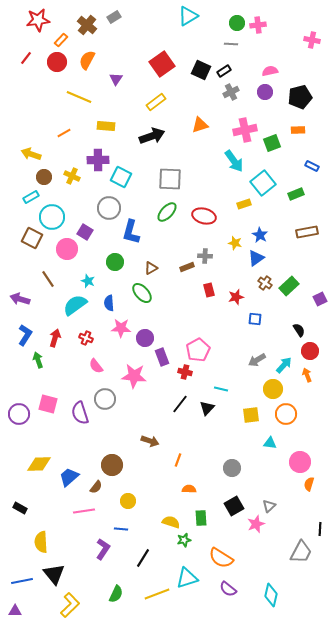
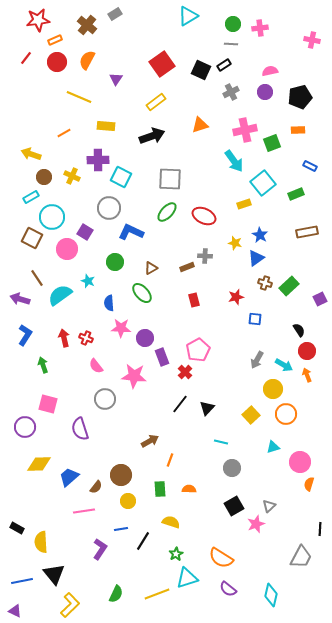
gray rectangle at (114, 17): moved 1 px right, 3 px up
green circle at (237, 23): moved 4 px left, 1 px down
pink cross at (258, 25): moved 2 px right, 3 px down
orange rectangle at (61, 40): moved 6 px left; rotated 24 degrees clockwise
black rectangle at (224, 71): moved 6 px up
blue rectangle at (312, 166): moved 2 px left
red ellipse at (204, 216): rotated 10 degrees clockwise
blue L-shape at (131, 232): rotated 100 degrees clockwise
brown line at (48, 279): moved 11 px left, 1 px up
brown cross at (265, 283): rotated 16 degrees counterclockwise
red rectangle at (209, 290): moved 15 px left, 10 px down
cyan semicircle at (75, 305): moved 15 px left, 10 px up
red arrow at (55, 338): moved 9 px right; rotated 30 degrees counterclockwise
red circle at (310, 351): moved 3 px left
green arrow at (38, 360): moved 5 px right, 5 px down
gray arrow at (257, 360): rotated 30 degrees counterclockwise
cyan arrow at (284, 365): rotated 78 degrees clockwise
red cross at (185, 372): rotated 32 degrees clockwise
cyan line at (221, 389): moved 53 px down
purple semicircle at (80, 413): moved 16 px down
purple circle at (19, 414): moved 6 px right, 13 px down
yellow square at (251, 415): rotated 36 degrees counterclockwise
brown arrow at (150, 441): rotated 48 degrees counterclockwise
cyan triangle at (270, 443): moved 3 px right, 4 px down; rotated 24 degrees counterclockwise
orange line at (178, 460): moved 8 px left
brown circle at (112, 465): moved 9 px right, 10 px down
black rectangle at (20, 508): moved 3 px left, 20 px down
green rectangle at (201, 518): moved 41 px left, 29 px up
blue line at (121, 529): rotated 16 degrees counterclockwise
green star at (184, 540): moved 8 px left, 14 px down; rotated 16 degrees counterclockwise
purple L-shape at (103, 549): moved 3 px left
gray trapezoid at (301, 552): moved 5 px down
black line at (143, 558): moved 17 px up
purple triangle at (15, 611): rotated 24 degrees clockwise
